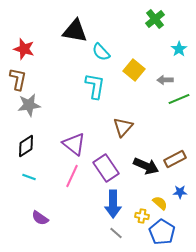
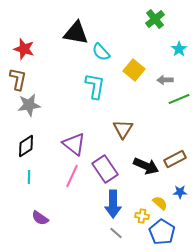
black triangle: moved 1 px right, 2 px down
brown triangle: moved 2 px down; rotated 10 degrees counterclockwise
purple rectangle: moved 1 px left, 1 px down
cyan line: rotated 72 degrees clockwise
